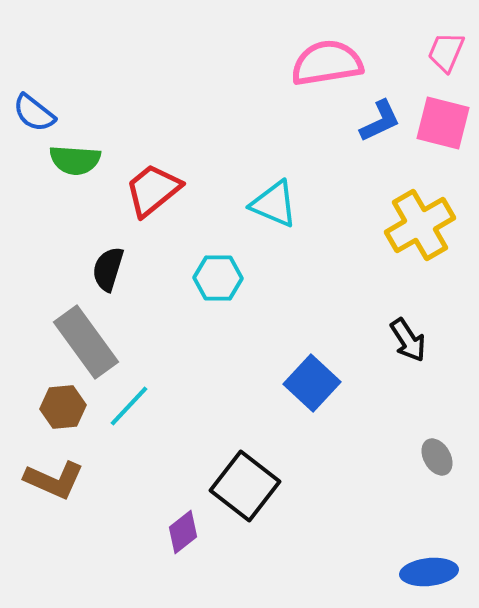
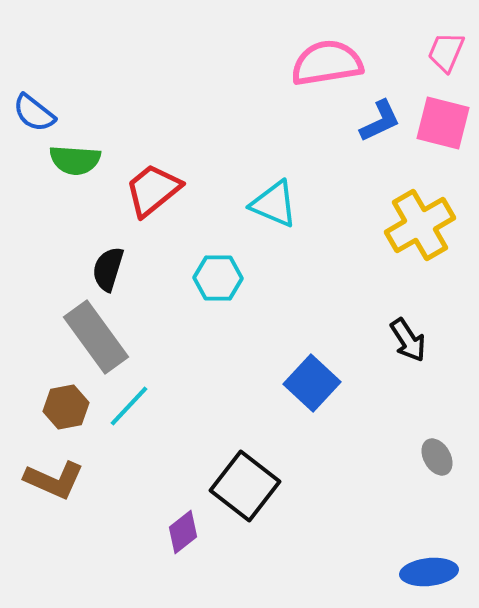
gray rectangle: moved 10 px right, 5 px up
brown hexagon: moved 3 px right; rotated 6 degrees counterclockwise
